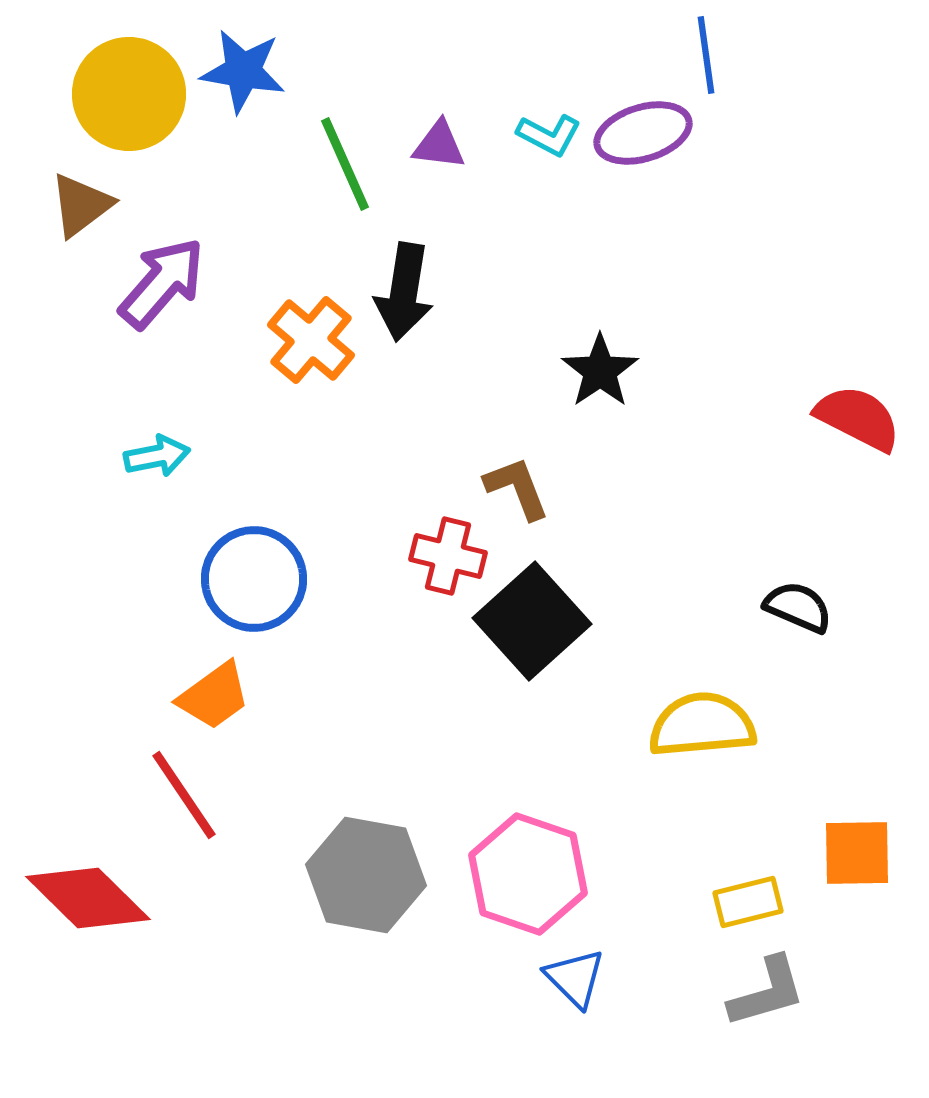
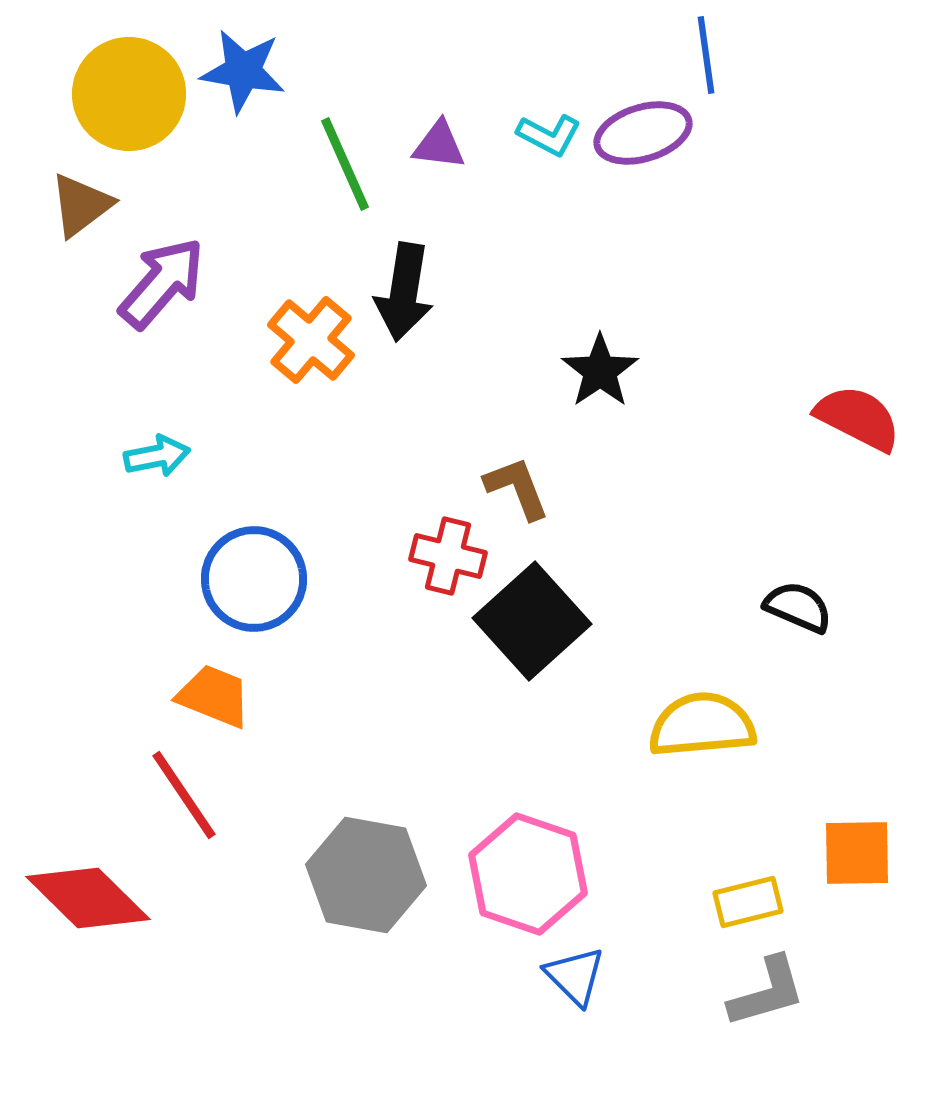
orange trapezoid: rotated 122 degrees counterclockwise
blue triangle: moved 2 px up
